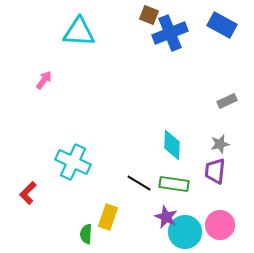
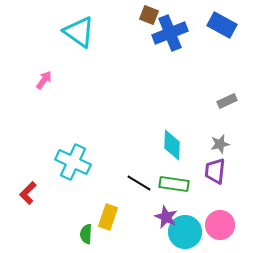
cyan triangle: rotated 32 degrees clockwise
